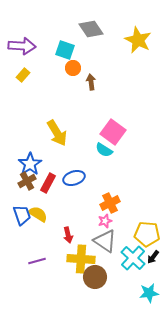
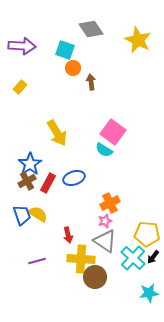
yellow rectangle: moved 3 px left, 12 px down
